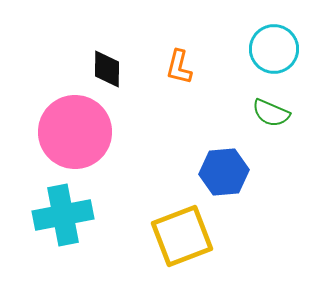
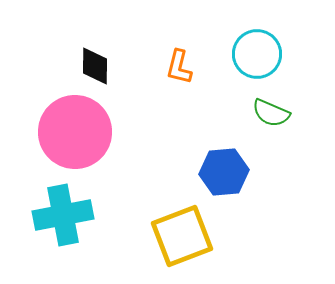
cyan circle: moved 17 px left, 5 px down
black diamond: moved 12 px left, 3 px up
